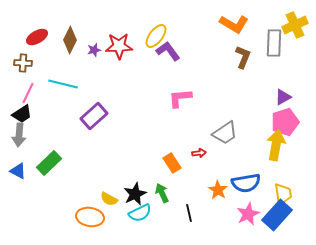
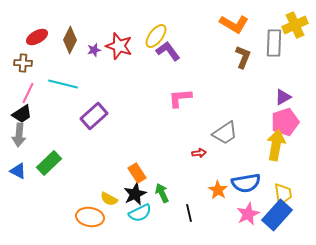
red star: rotated 20 degrees clockwise
orange rectangle: moved 35 px left, 10 px down
